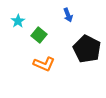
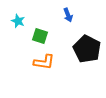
cyan star: rotated 16 degrees counterclockwise
green square: moved 1 px right, 1 px down; rotated 21 degrees counterclockwise
orange L-shape: moved 2 px up; rotated 15 degrees counterclockwise
